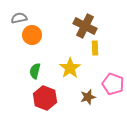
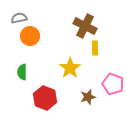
orange circle: moved 2 px left, 1 px down
green semicircle: moved 13 px left, 1 px down; rotated 14 degrees counterclockwise
